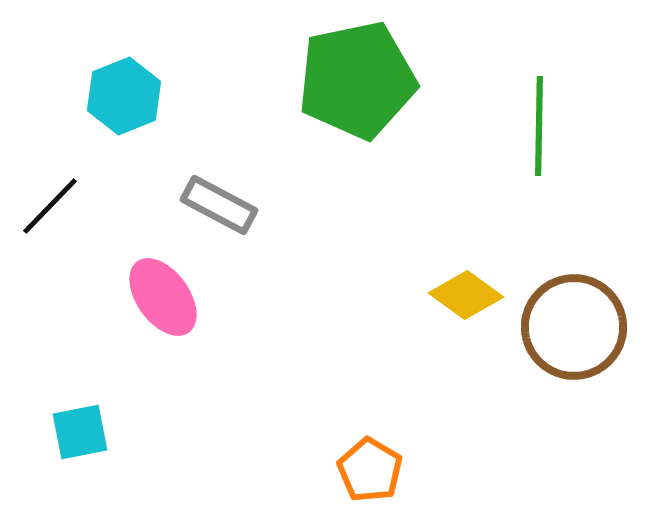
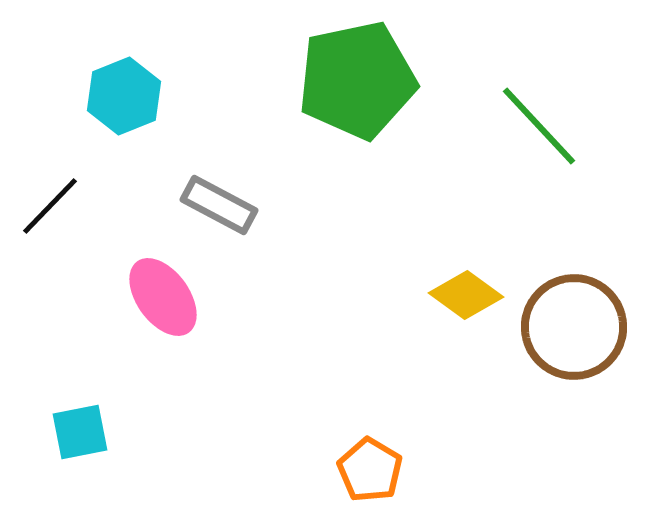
green line: rotated 44 degrees counterclockwise
